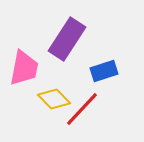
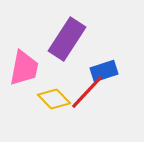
red line: moved 5 px right, 17 px up
